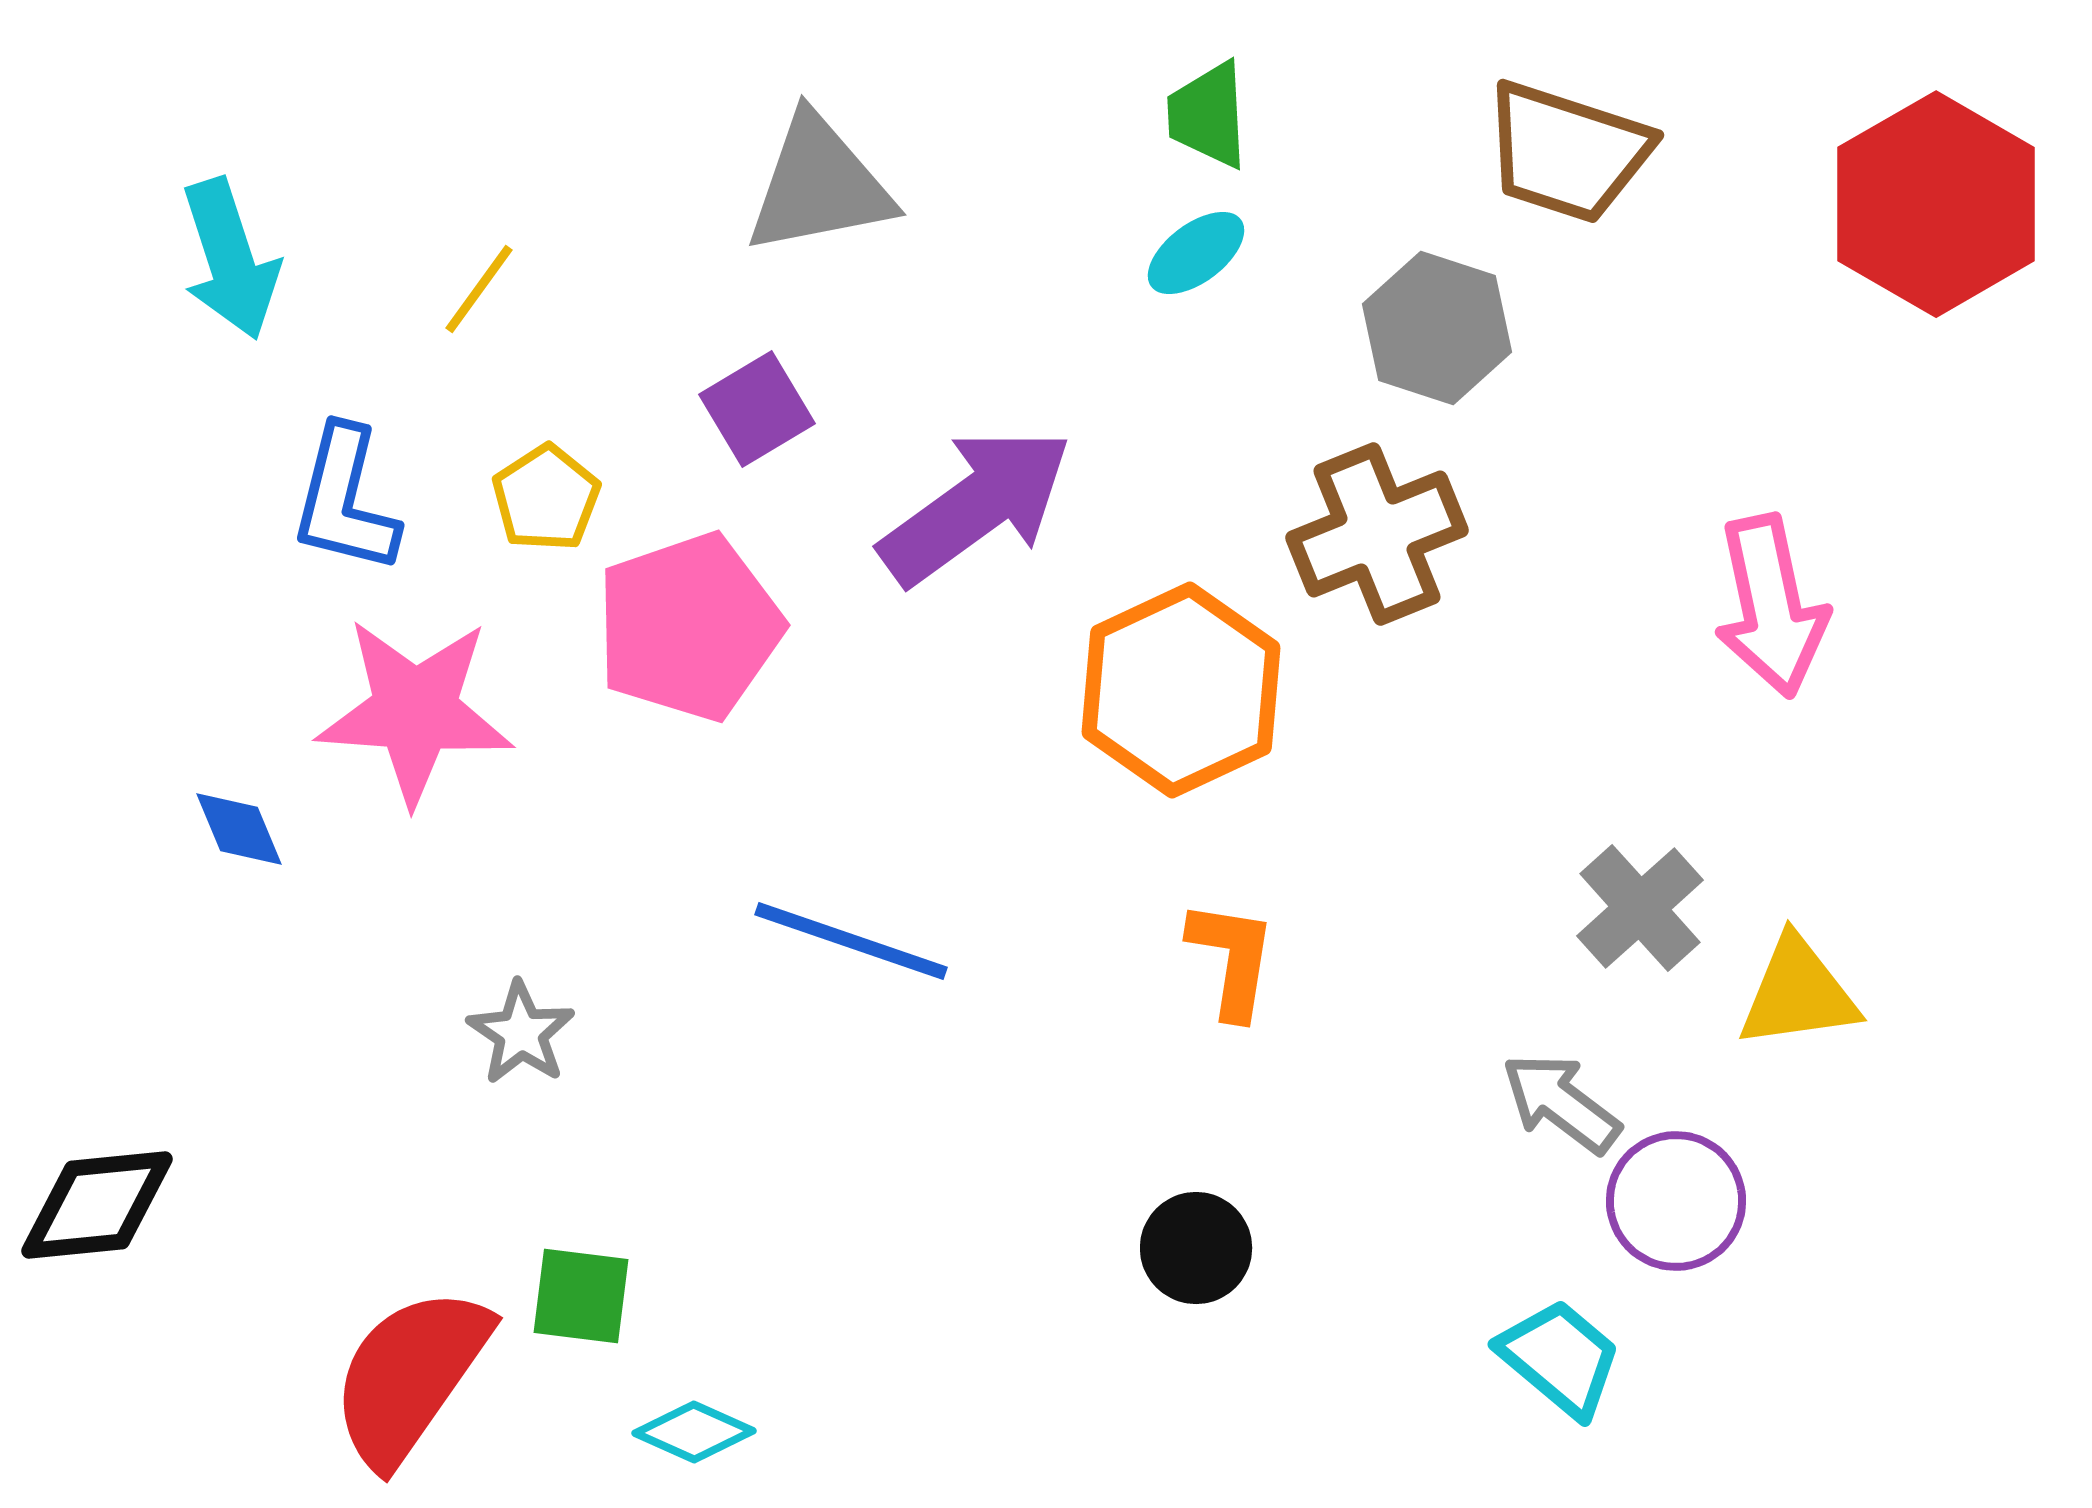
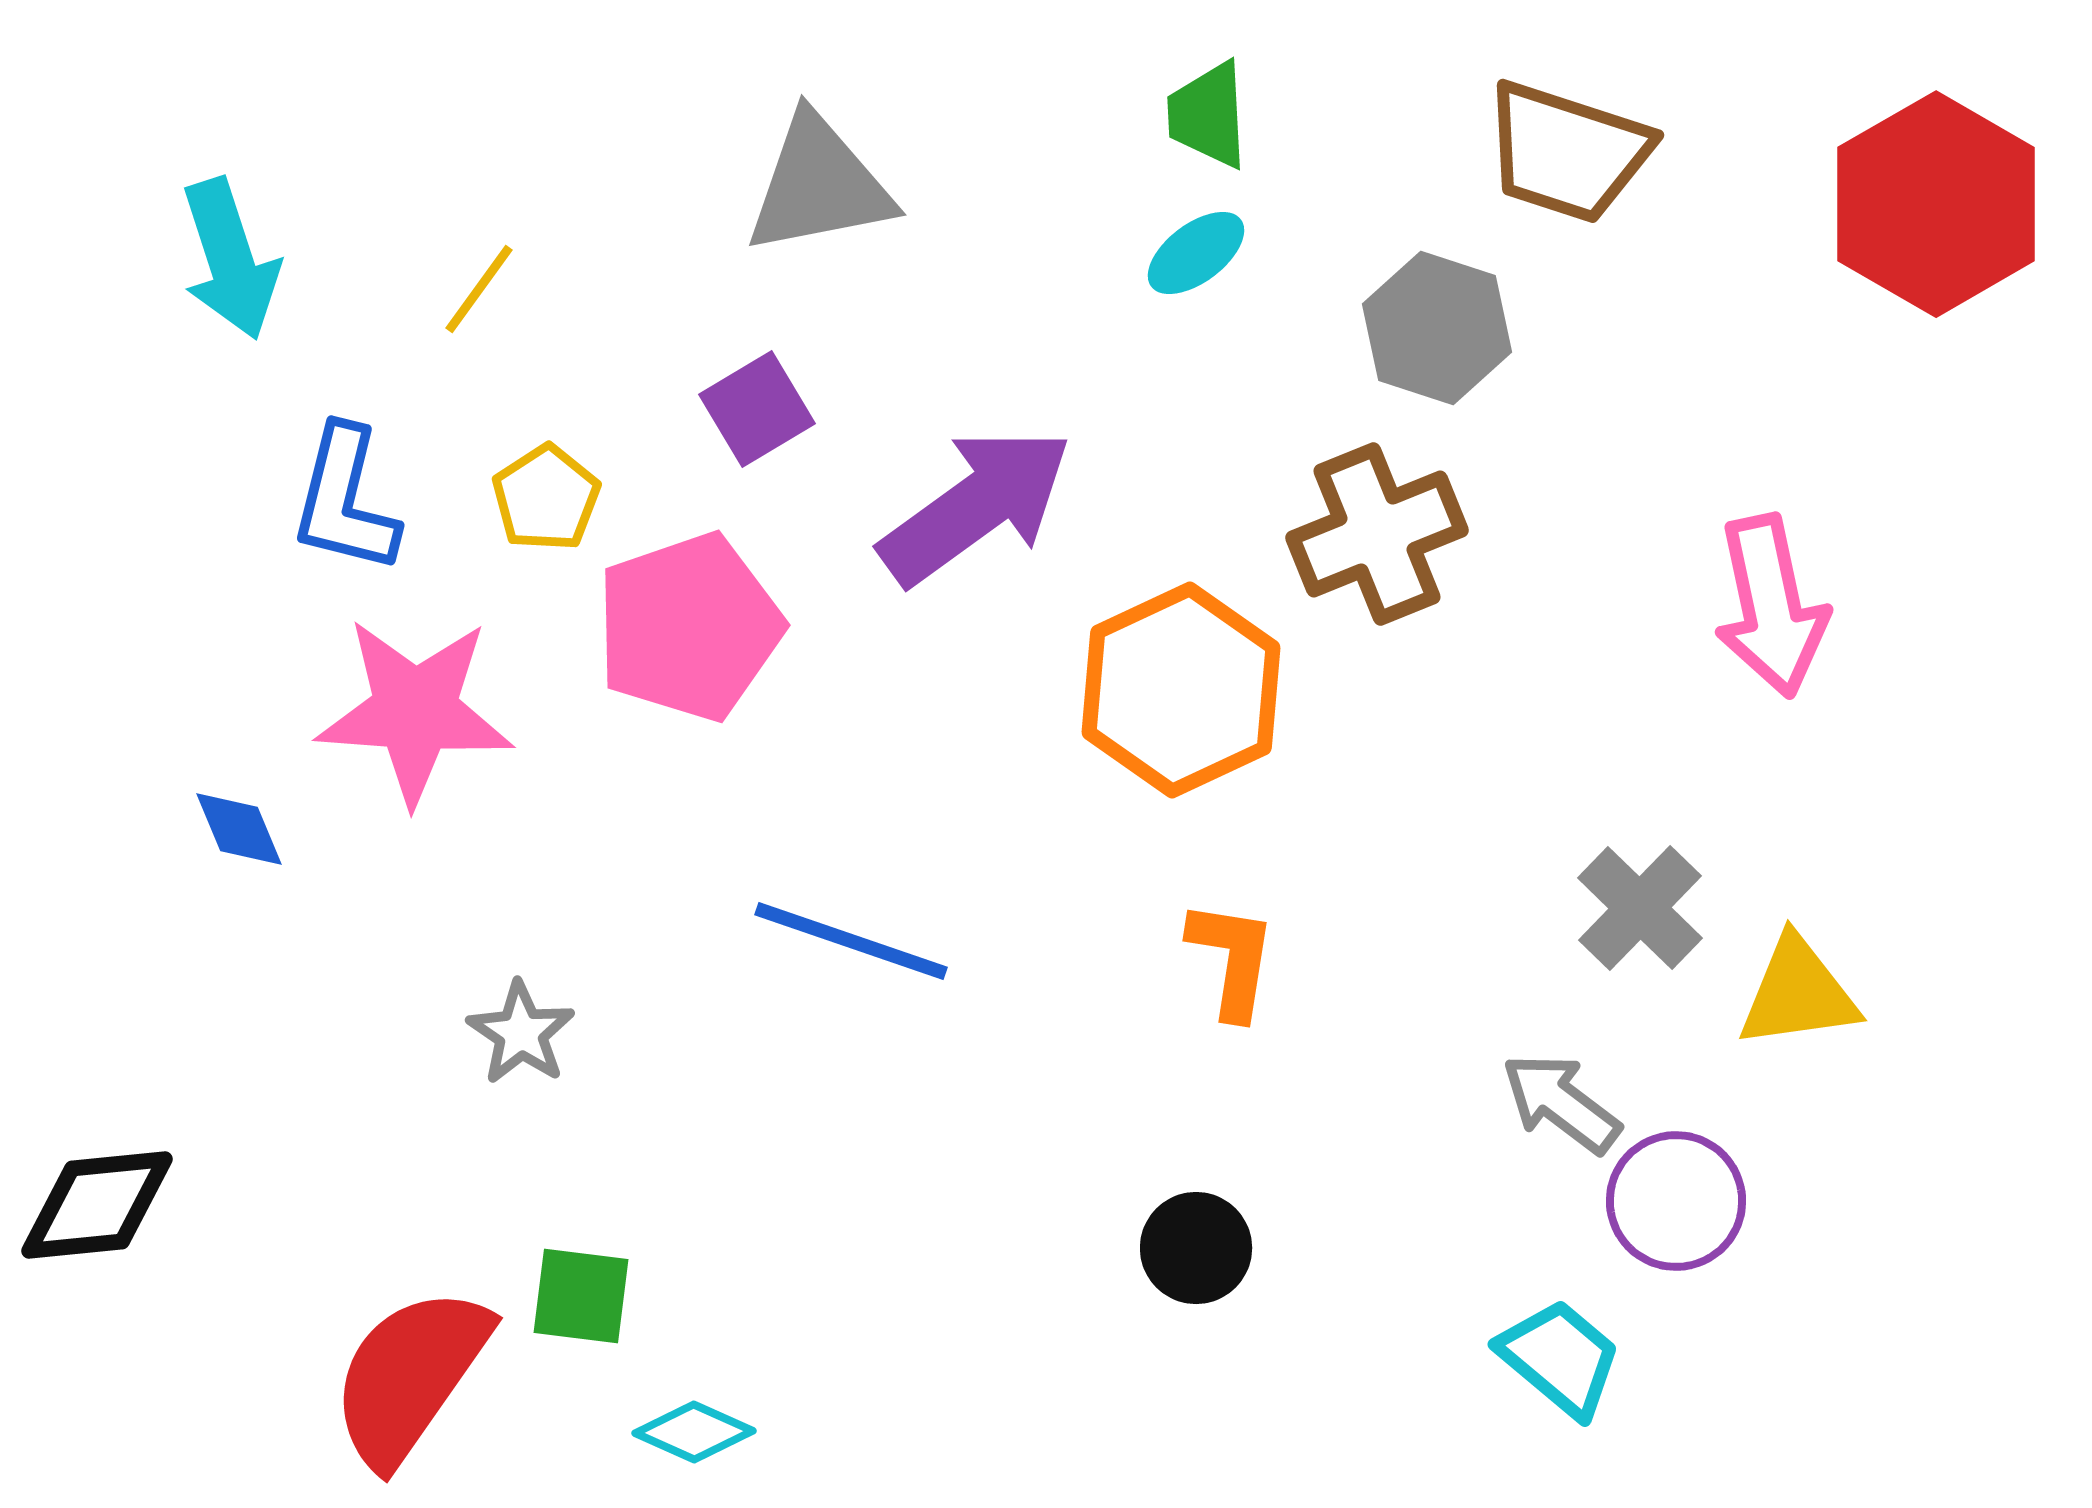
gray cross: rotated 4 degrees counterclockwise
